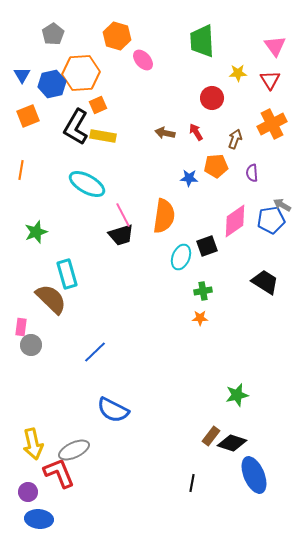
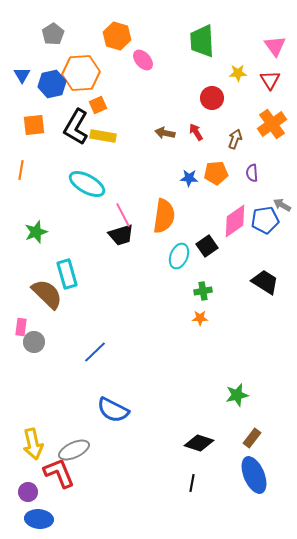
orange square at (28, 116): moved 6 px right, 9 px down; rotated 15 degrees clockwise
orange cross at (272, 124): rotated 8 degrees counterclockwise
orange pentagon at (216, 166): moved 7 px down
blue pentagon at (271, 220): moved 6 px left
black square at (207, 246): rotated 15 degrees counterclockwise
cyan ellipse at (181, 257): moved 2 px left, 1 px up
brown semicircle at (51, 299): moved 4 px left, 5 px up
gray circle at (31, 345): moved 3 px right, 3 px up
brown rectangle at (211, 436): moved 41 px right, 2 px down
black diamond at (232, 443): moved 33 px left
